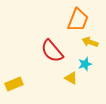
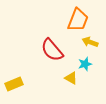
red semicircle: moved 1 px up
